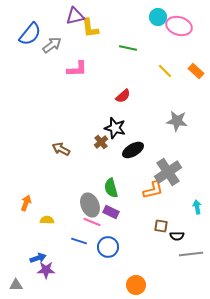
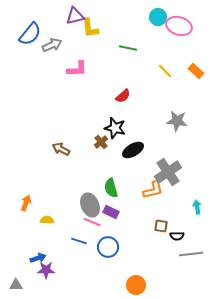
gray arrow: rotated 12 degrees clockwise
